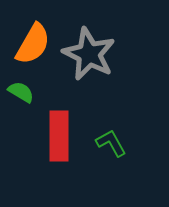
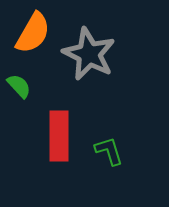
orange semicircle: moved 11 px up
green semicircle: moved 2 px left, 6 px up; rotated 16 degrees clockwise
green L-shape: moved 2 px left, 8 px down; rotated 12 degrees clockwise
